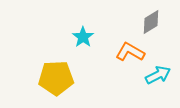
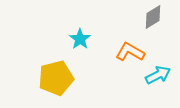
gray diamond: moved 2 px right, 5 px up
cyan star: moved 3 px left, 2 px down
yellow pentagon: rotated 12 degrees counterclockwise
